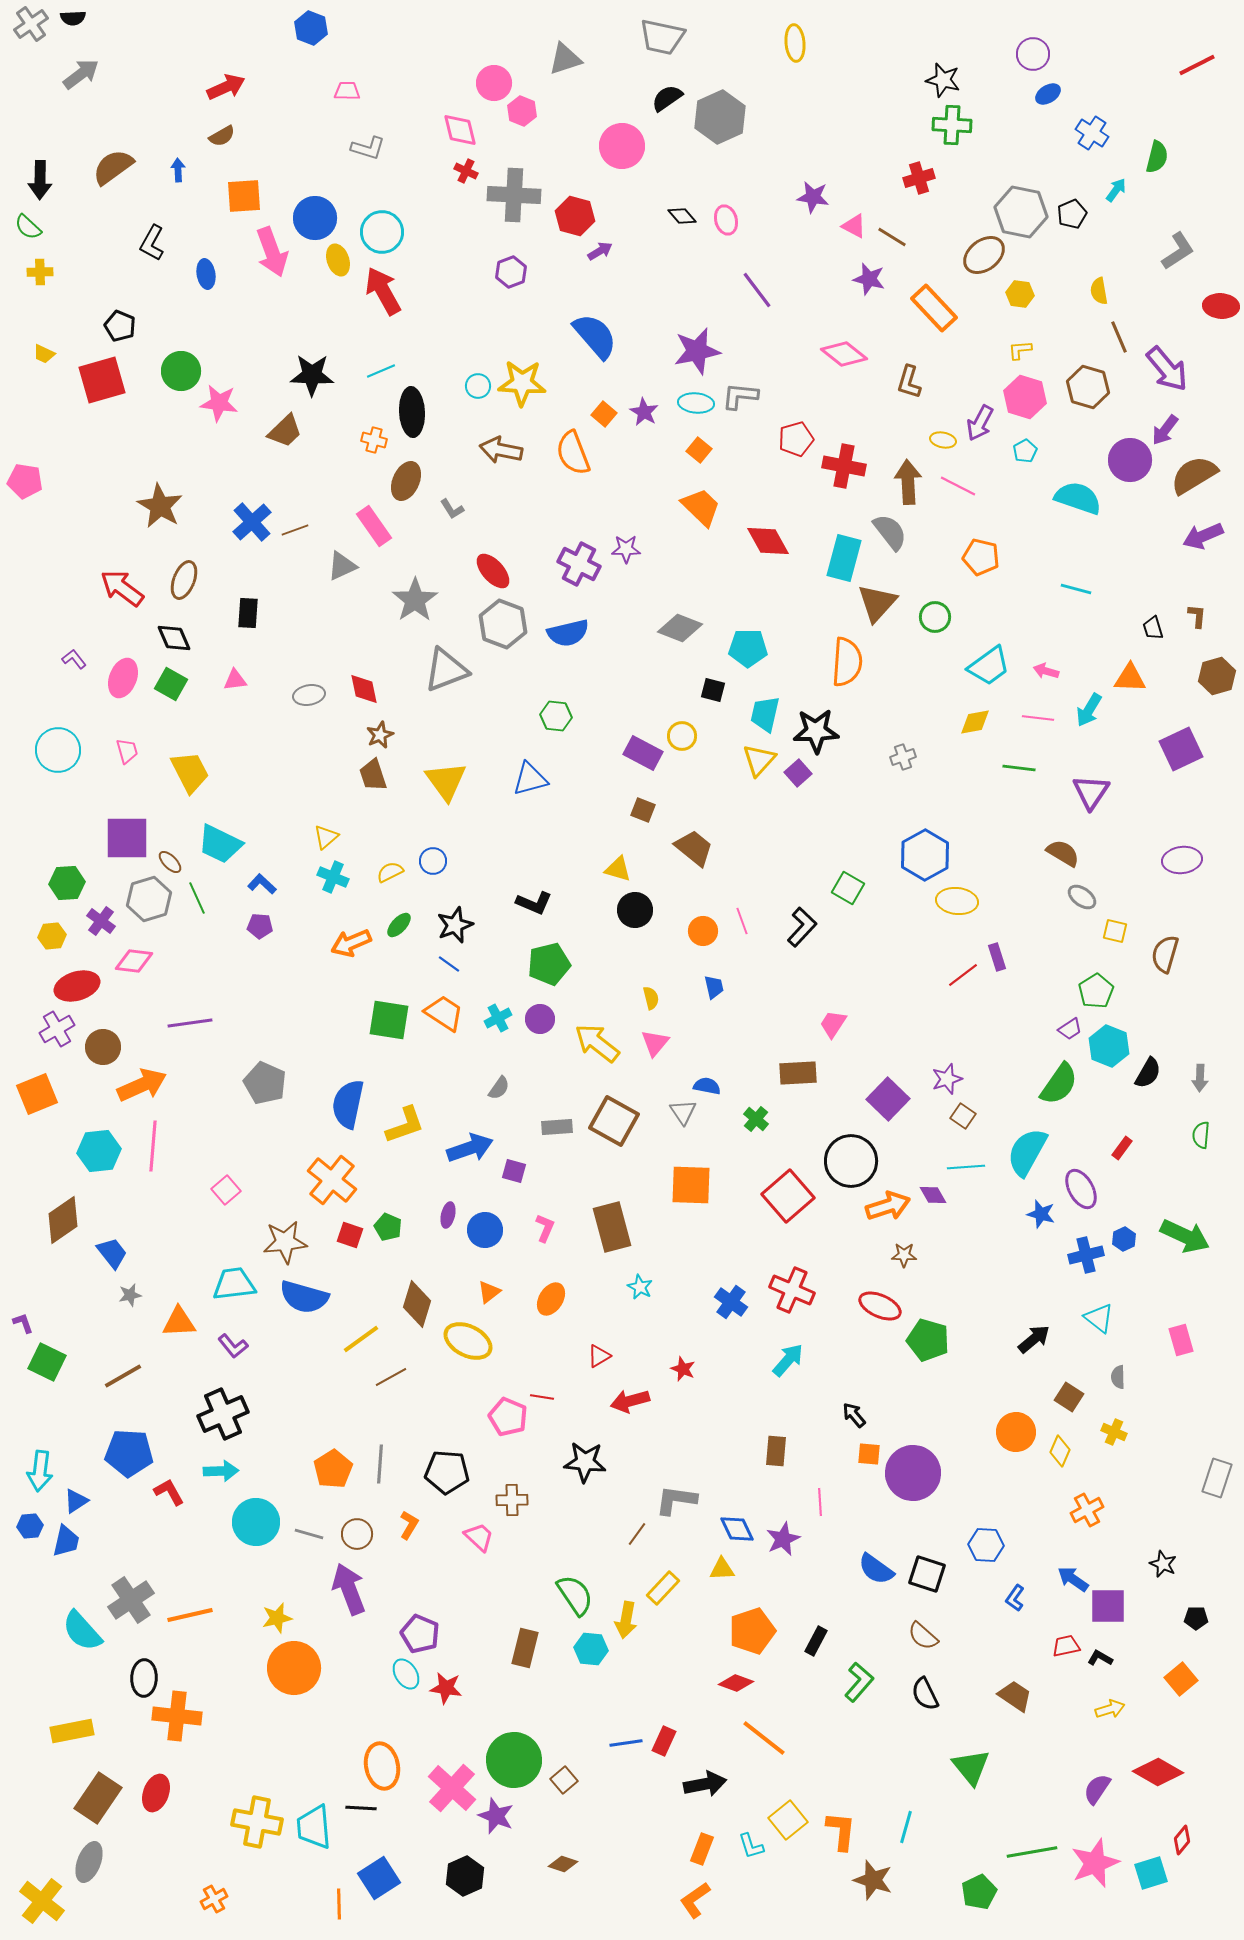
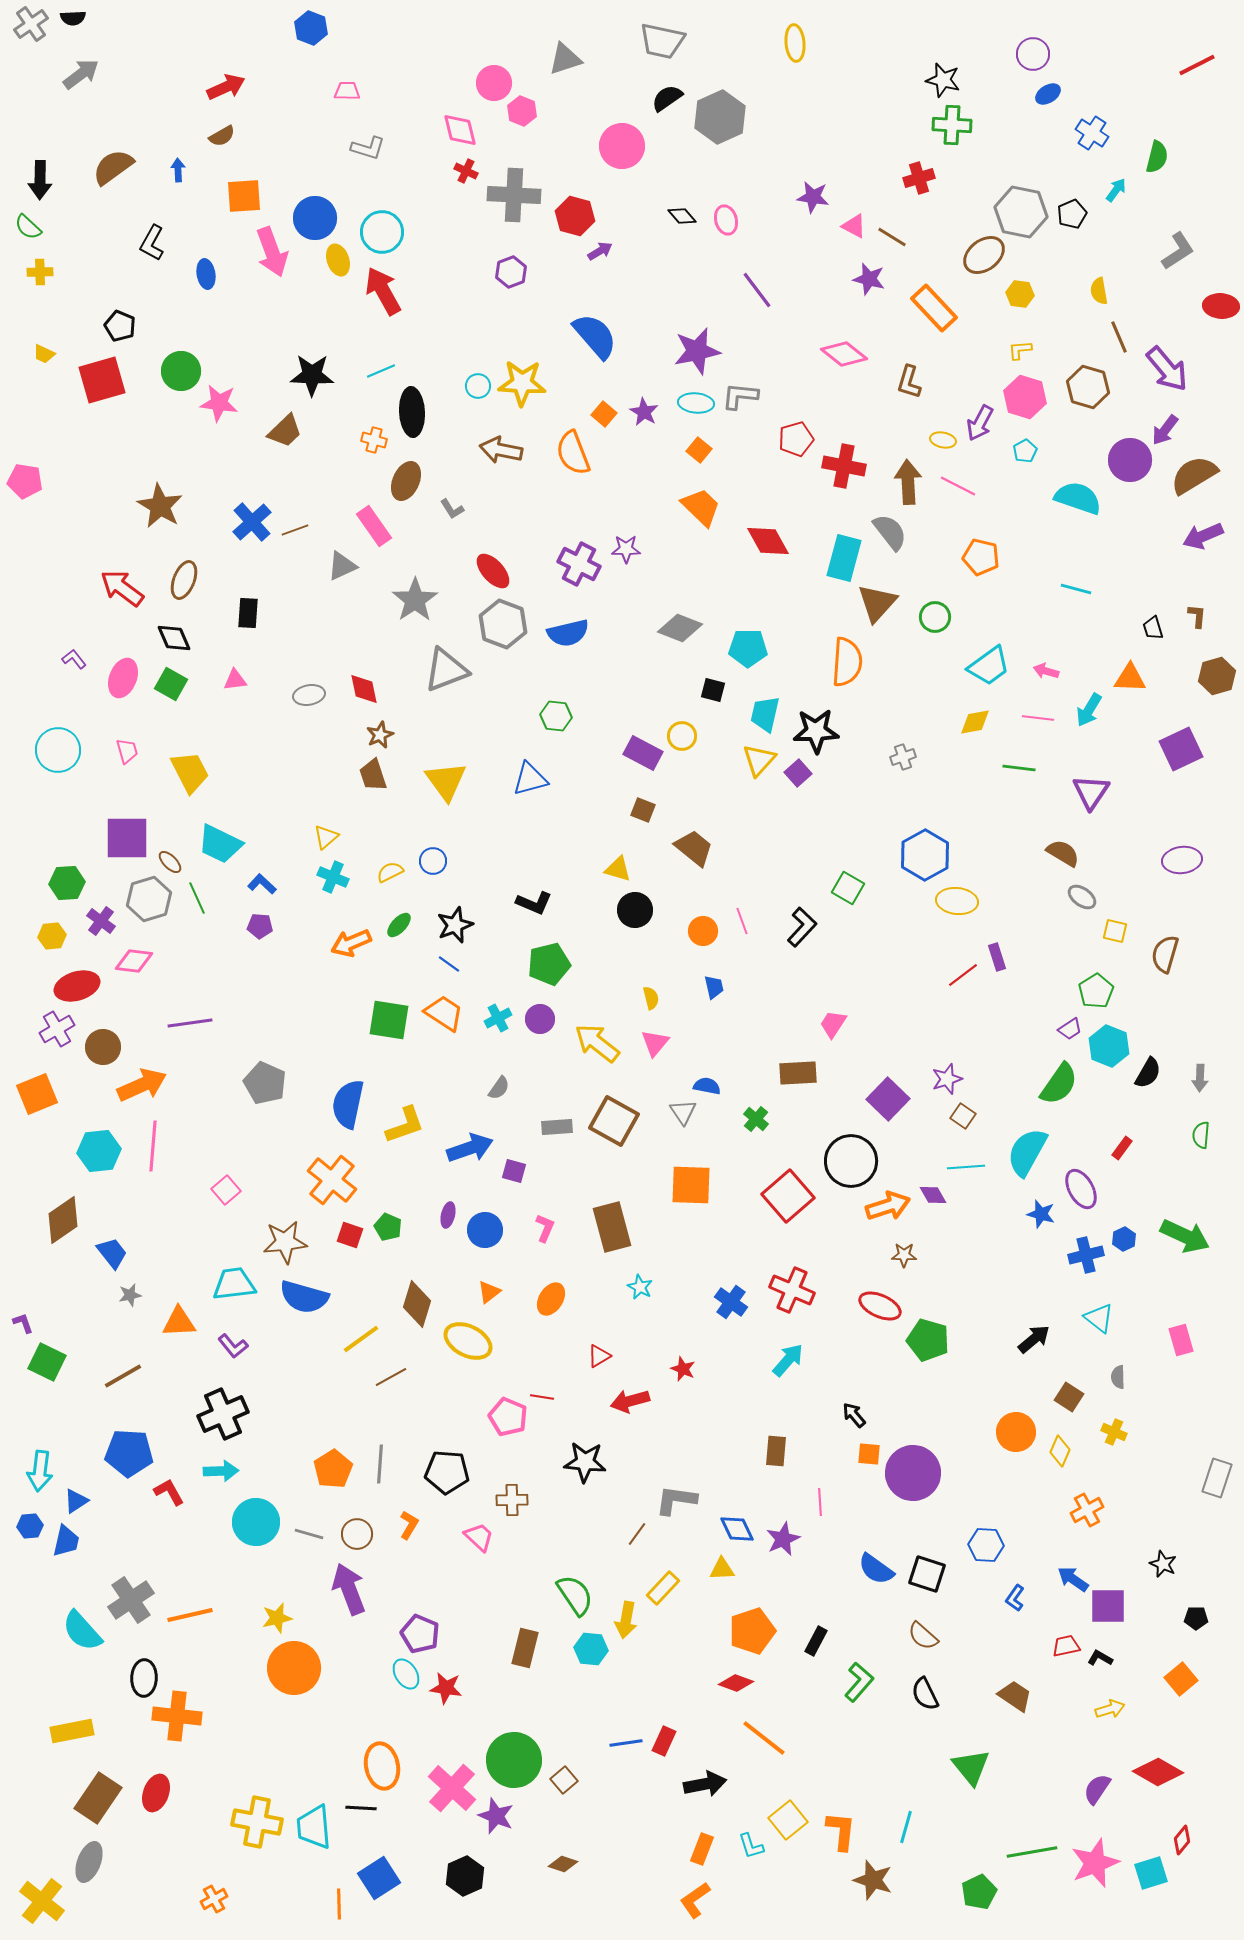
gray trapezoid at (662, 37): moved 4 px down
